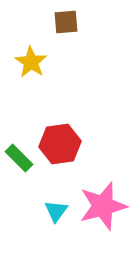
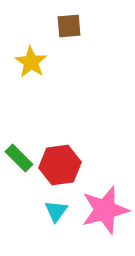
brown square: moved 3 px right, 4 px down
red hexagon: moved 21 px down
pink star: moved 2 px right, 4 px down
